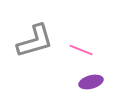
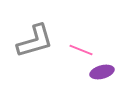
purple ellipse: moved 11 px right, 10 px up
